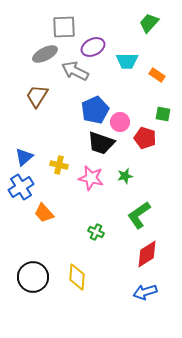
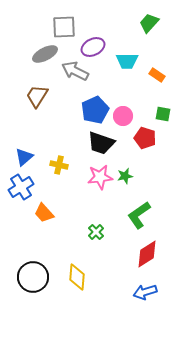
pink circle: moved 3 px right, 6 px up
pink star: moved 9 px right, 1 px up; rotated 20 degrees counterclockwise
green cross: rotated 21 degrees clockwise
